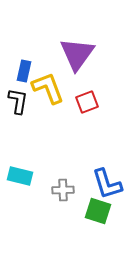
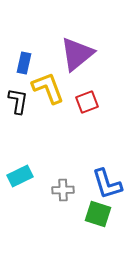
purple triangle: rotated 15 degrees clockwise
blue rectangle: moved 8 px up
cyan rectangle: rotated 40 degrees counterclockwise
green square: moved 3 px down
